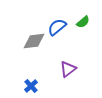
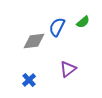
blue semicircle: rotated 24 degrees counterclockwise
blue cross: moved 2 px left, 6 px up
